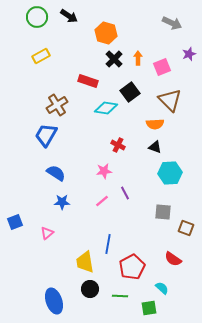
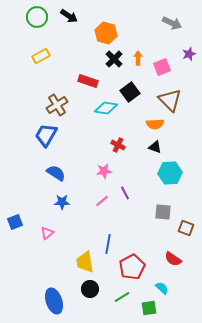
green line: moved 2 px right, 1 px down; rotated 35 degrees counterclockwise
